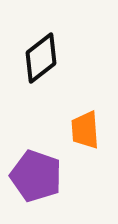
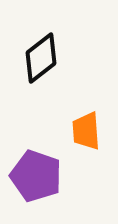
orange trapezoid: moved 1 px right, 1 px down
